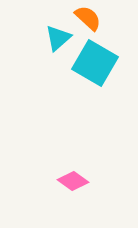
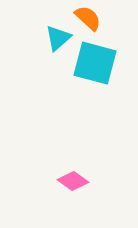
cyan square: rotated 15 degrees counterclockwise
